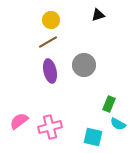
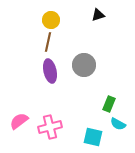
brown line: rotated 48 degrees counterclockwise
